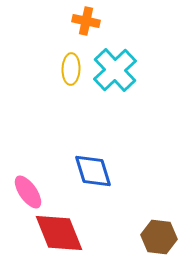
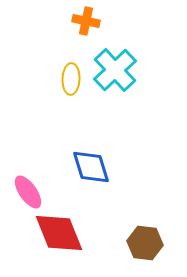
yellow ellipse: moved 10 px down
blue diamond: moved 2 px left, 4 px up
brown hexagon: moved 14 px left, 6 px down
